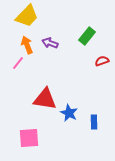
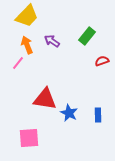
purple arrow: moved 2 px right, 2 px up; rotated 14 degrees clockwise
blue rectangle: moved 4 px right, 7 px up
